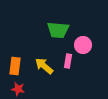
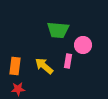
red star: rotated 16 degrees counterclockwise
